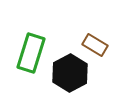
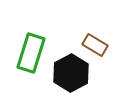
black hexagon: moved 1 px right
